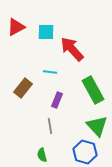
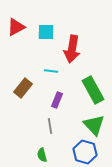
red arrow: rotated 128 degrees counterclockwise
cyan line: moved 1 px right, 1 px up
green triangle: moved 3 px left, 1 px up
